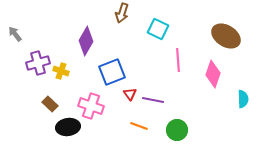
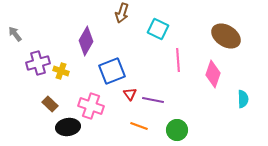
blue square: moved 1 px up
